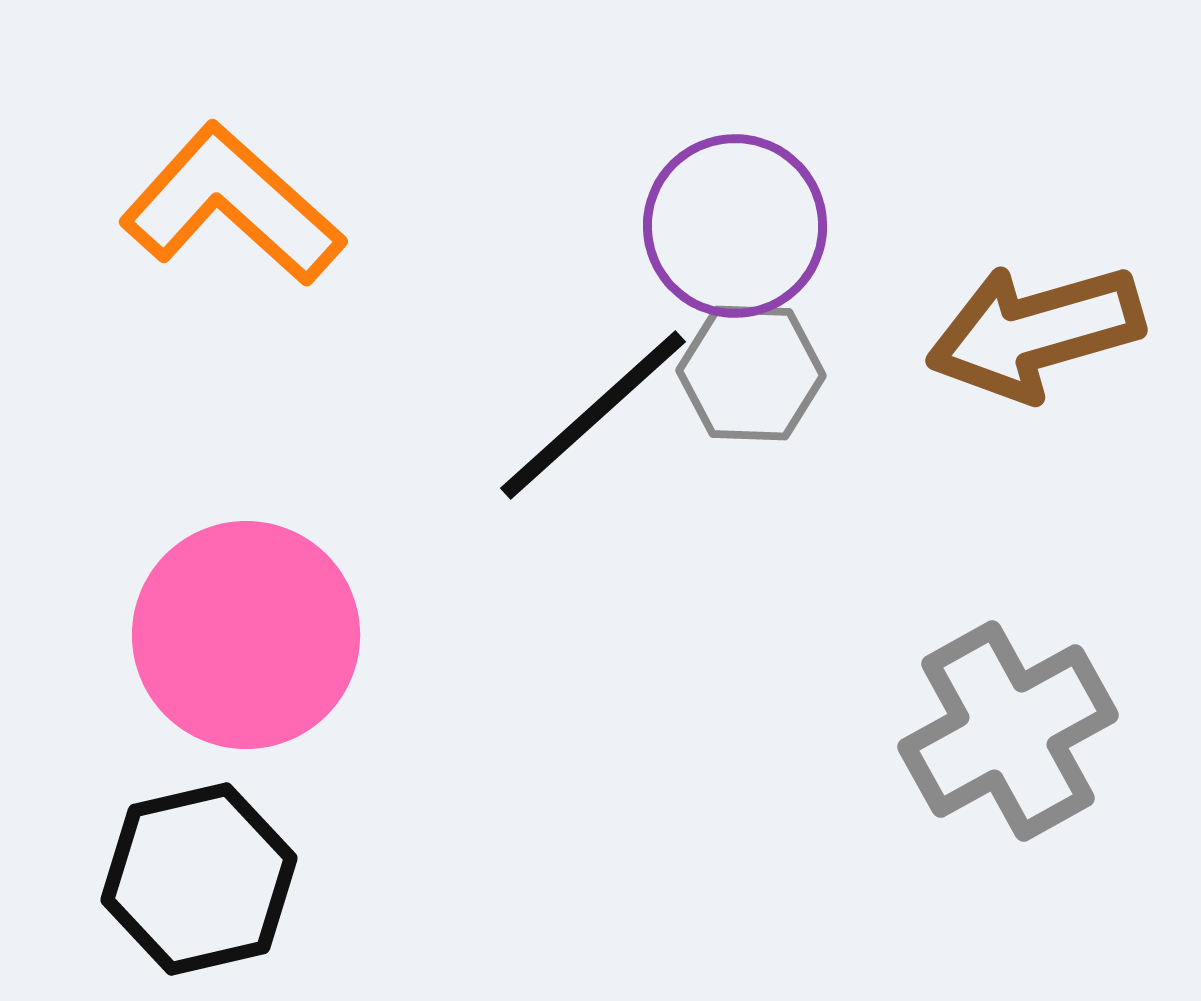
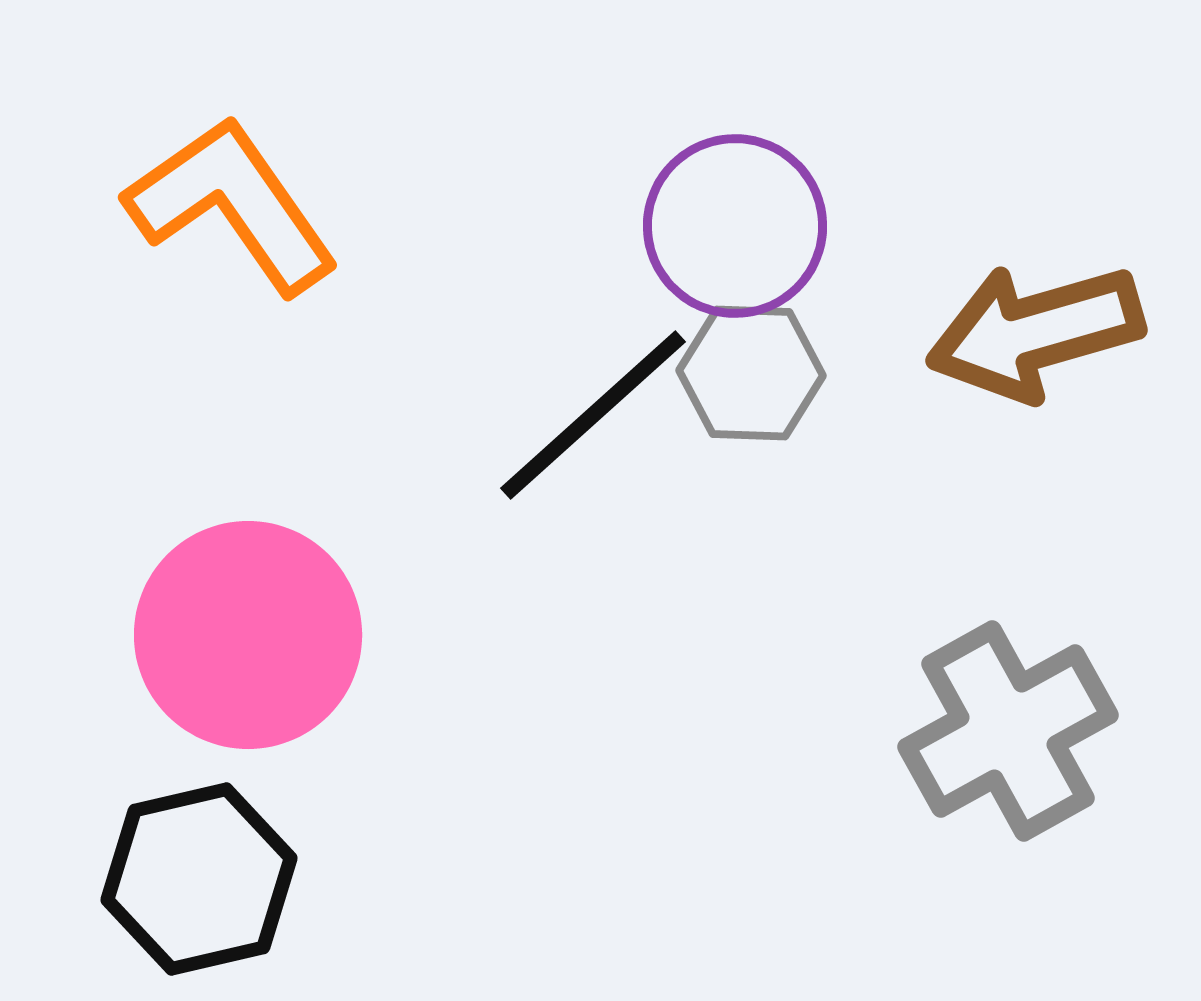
orange L-shape: rotated 13 degrees clockwise
pink circle: moved 2 px right
